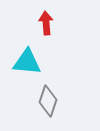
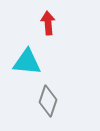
red arrow: moved 2 px right
